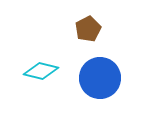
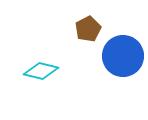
blue circle: moved 23 px right, 22 px up
